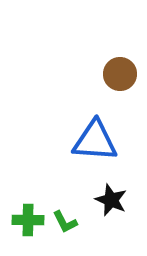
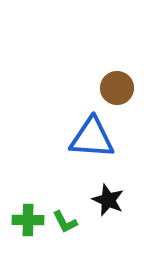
brown circle: moved 3 px left, 14 px down
blue triangle: moved 3 px left, 3 px up
black star: moved 3 px left
